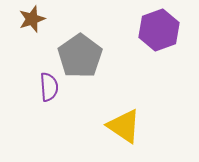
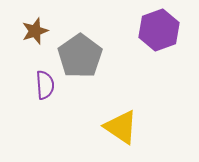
brown star: moved 3 px right, 12 px down
purple semicircle: moved 4 px left, 2 px up
yellow triangle: moved 3 px left, 1 px down
